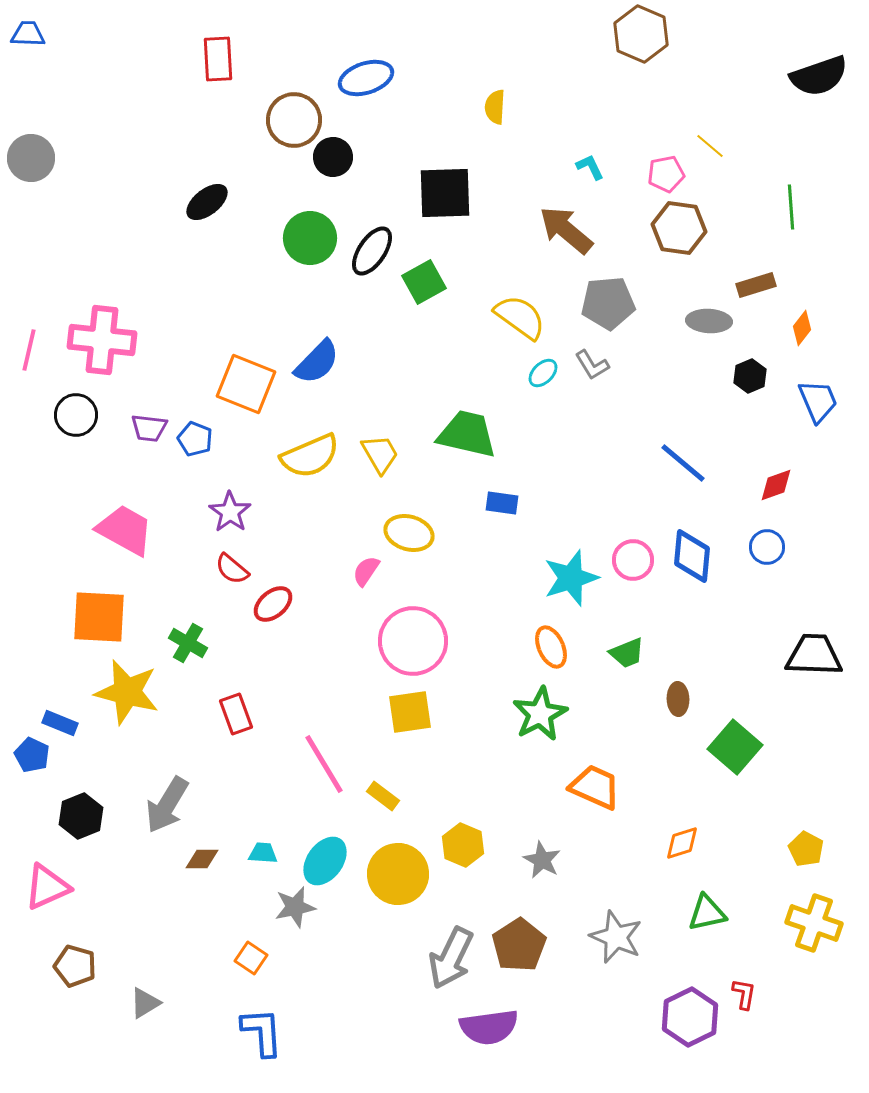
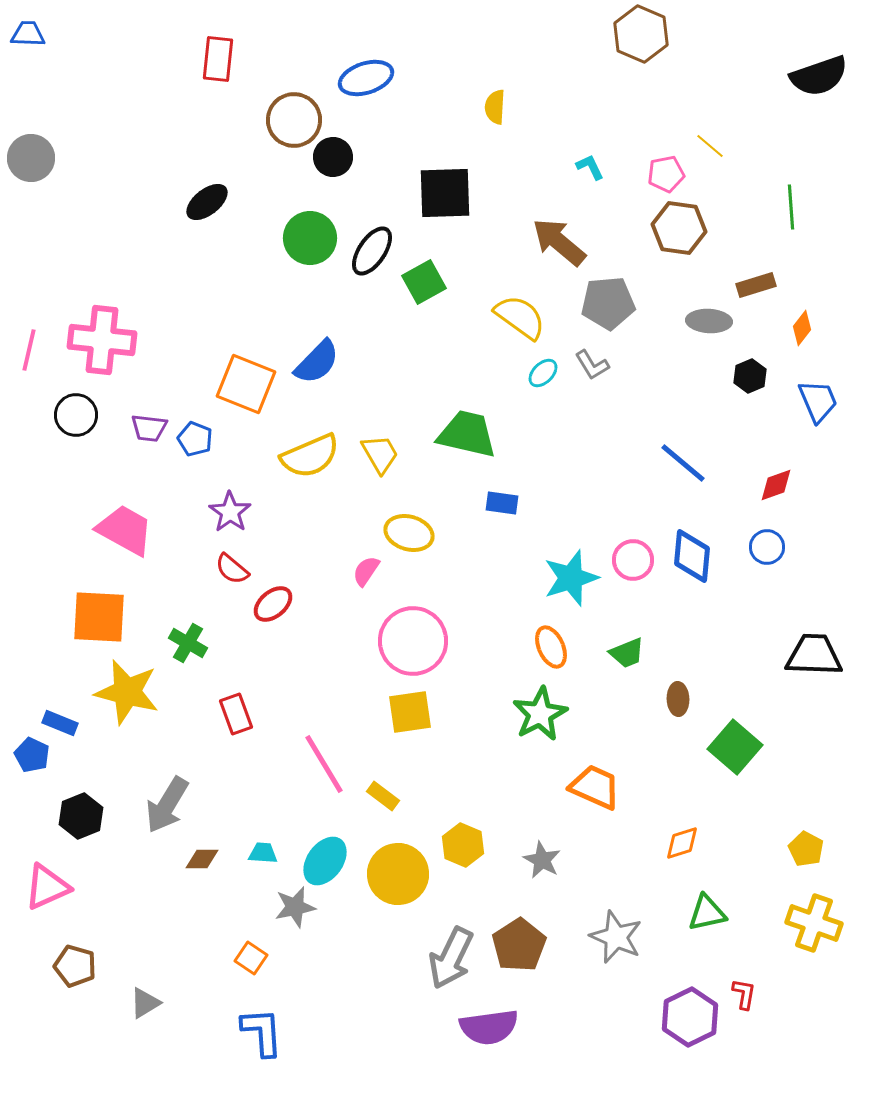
red rectangle at (218, 59): rotated 9 degrees clockwise
brown arrow at (566, 230): moved 7 px left, 12 px down
